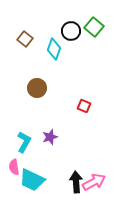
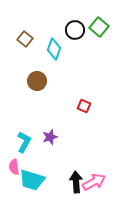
green square: moved 5 px right
black circle: moved 4 px right, 1 px up
brown circle: moved 7 px up
cyan trapezoid: rotated 8 degrees counterclockwise
